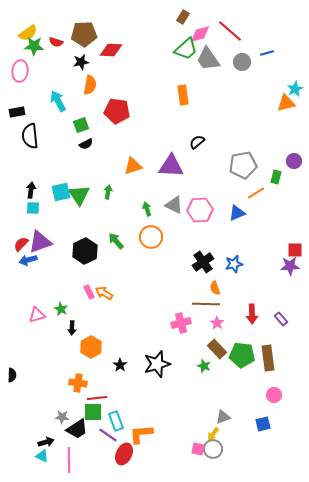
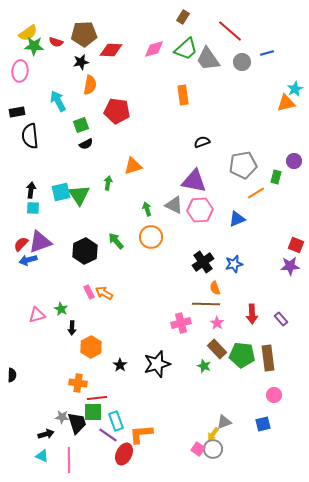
pink diamond at (200, 34): moved 46 px left, 15 px down
black semicircle at (197, 142): moved 5 px right; rotated 21 degrees clockwise
purple triangle at (171, 166): moved 23 px right, 15 px down; rotated 8 degrees clockwise
green arrow at (108, 192): moved 9 px up
blue triangle at (237, 213): moved 6 px down
red square at (295, 250): moved 1 px right, 5 px up; rotated 21 degrees clockwise
gray triangle at (223, 417): moved 1 px right, 5 px down
black trapezoid at (77, 429): moved 6 px up; rotated 75 degrees counterclockwise
black arrow at (46, 442): moved 8 px up
pink square at (198, 449): rotated 24 degrees clockwise
